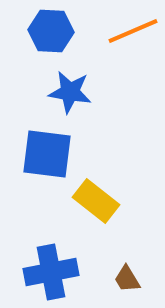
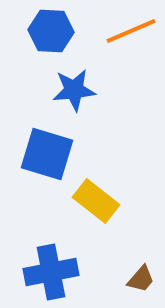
orange line: moved 2 px left
blue star: moved 4 px right, 2 px up; rotated 15 degrees counterclockwise
blue square: rotated 10 degrees clockwise
brown trapezoid: moved 14 px right; rotated 108 degrees counterclockwise
